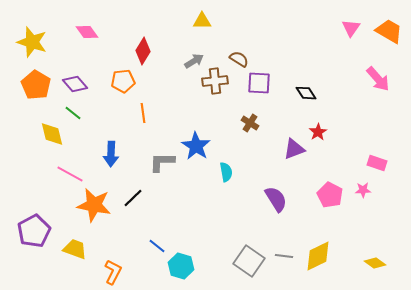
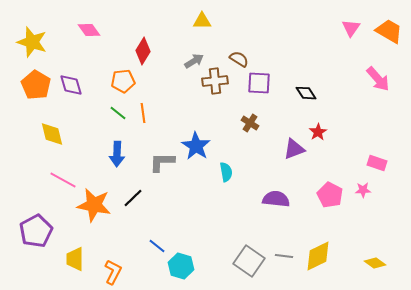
pink diamond at (87, 32): moved 2 px right, 2 px up
purple diamond at (75, 84): moved 4 px left, 1 px down; rotated 25 degrees clockwise
green line at (73, 113): moved 45 px right
blue arrow at (111, 154): moved 6 px right
pink line at (70, 174): moved 7 px left, 6 px down
purple semicircle at (276, 199): rotated 52 degrees counterclockwise
purple pentagon at (34, 231): moved 2 px right
yellow trapezoid at (75, 249): moved 10 px down; rotated 110 degrees counterclockwise
